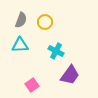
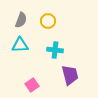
yellow circle: moved 3 px right, 1 px up
cyan cross: moved 1 px left, 1 px up; rotated 21 degrees counterclockwise
purple trapezoid: rotated 50 degrees counterclockwise
